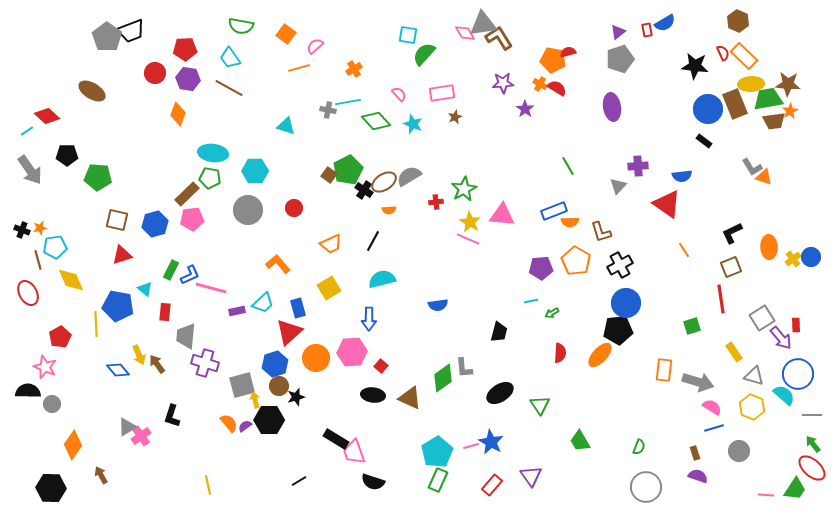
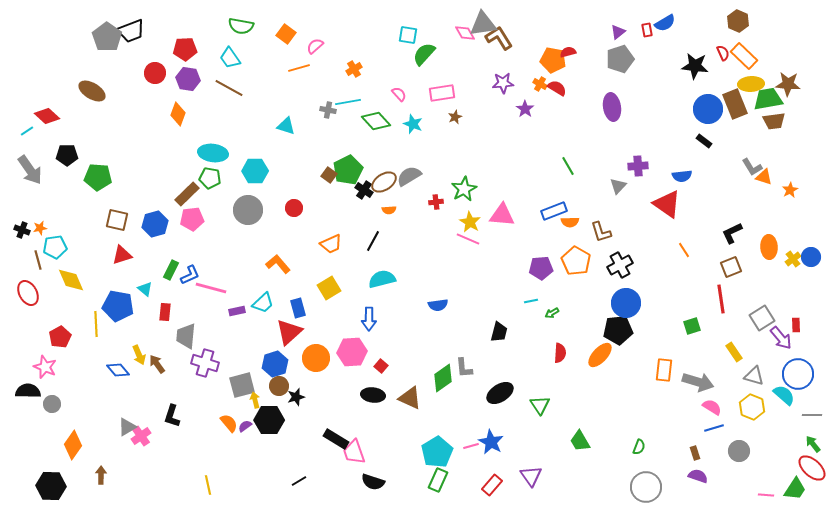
orange star at (790, 111): moved 79 px down
brown arrow at (101, 475): rotated 30 degrees clockwise
black hexagon at (51, 488): moved 2 px up
